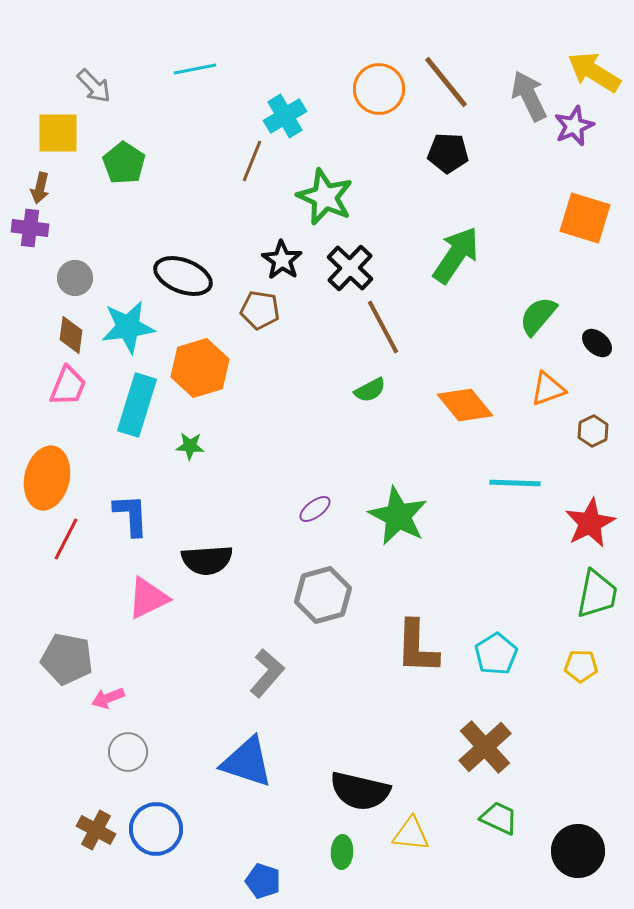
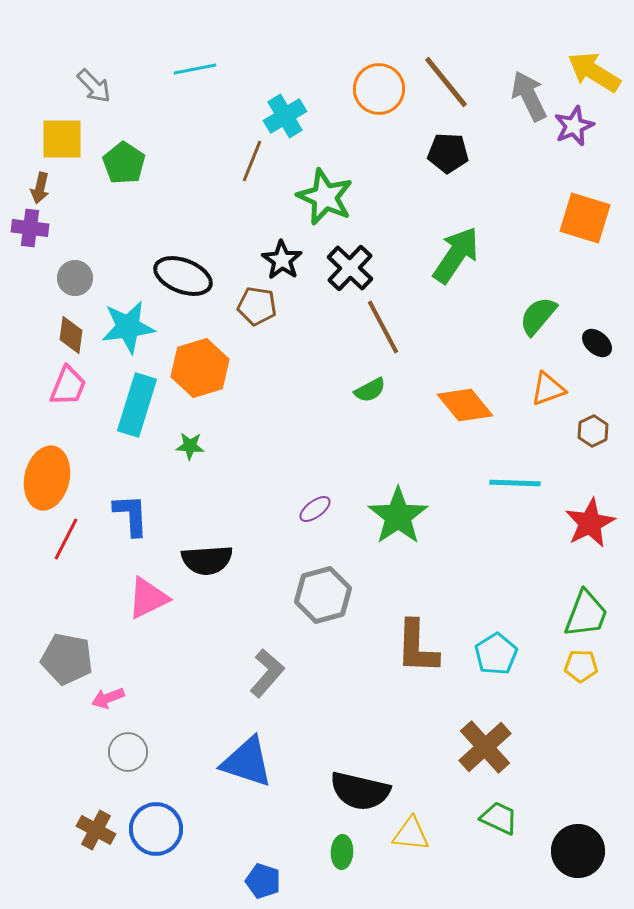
yellow square at (58, 133): moved 4 px right, 6 px down
brown pentagon at (260, 310): moved 3 px left, 4 px up
green star at (398, 516): rotated 10 degrees clockwise
green trapezoid at (597, 594): moved 11 px left, 20 px down; rotated 10 degrees clockwise
